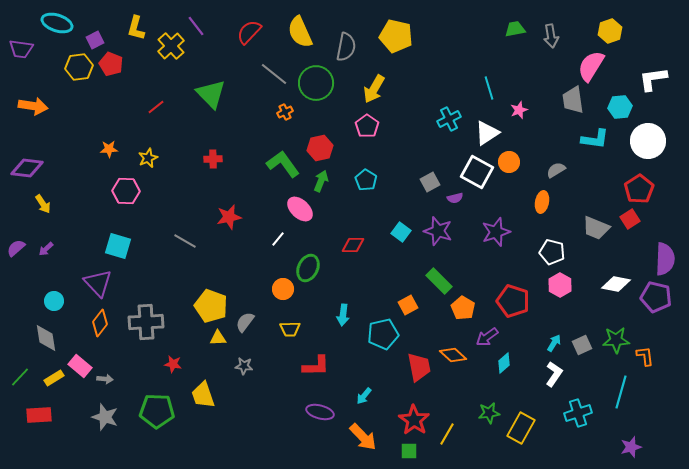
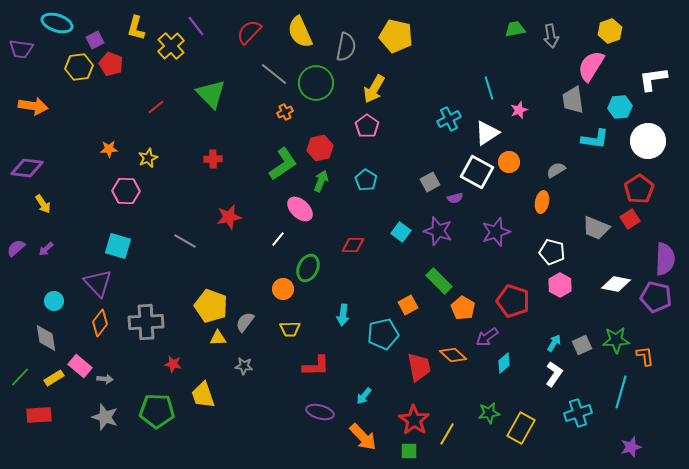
green L-shape at (283, 164): rotated 92 degrees clockwise
